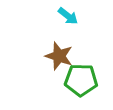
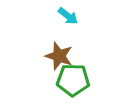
green pentagon: moved 8 px left
